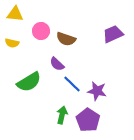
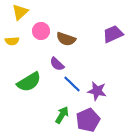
yellow triangle: moved 5 px right, 2 px up; rotated 48 degrees counterclockwise
yellow semicircle: moved 2 px up; rotated 16 degrees counterclockwise
green arrow: rotated 18 degrees clockwise
purple pentagon: rotated 15 degrees clockwise
